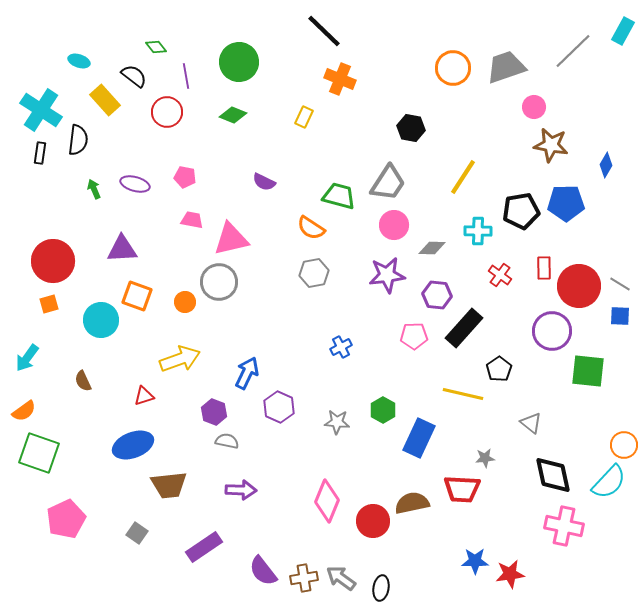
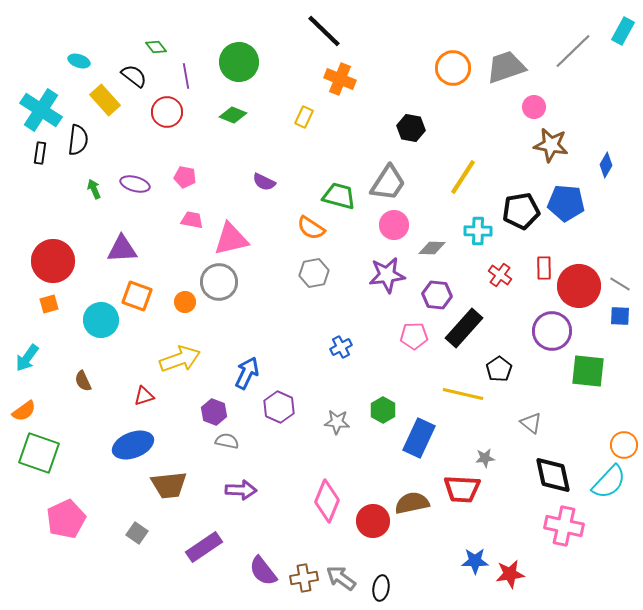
blue pentagon at (566, 203): rotated 6 degrees clockwise
